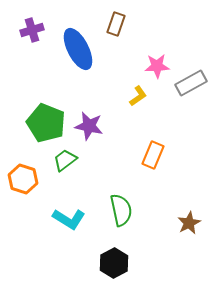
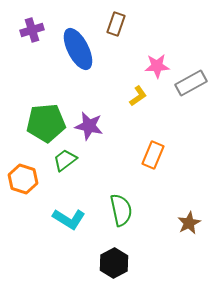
green pentagon: rotated 27 degrees counterclockwise
